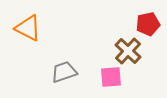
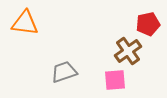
orange triangle: moved 3 px left, 5 px up; rotated 20 degrees counterclockwise
brown cross: rotated 12 degrees clockwise
pink square: moved 4 px right, 3 px down
